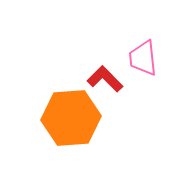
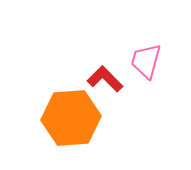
pink trapezoid: moved 3 px right, 3 px down; rotated 21 degrees clockwise
